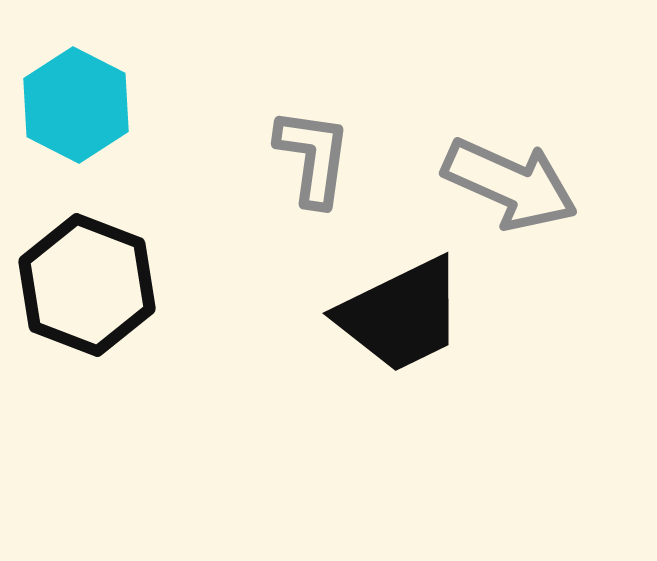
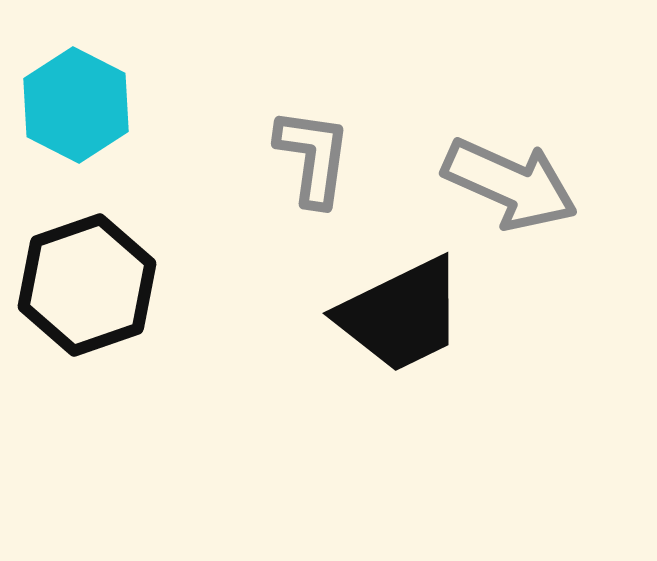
black hexagon: rotated 20 degrees clockwise
